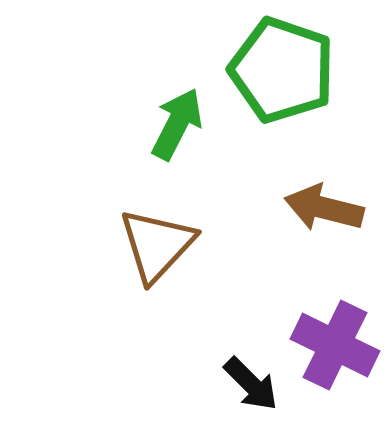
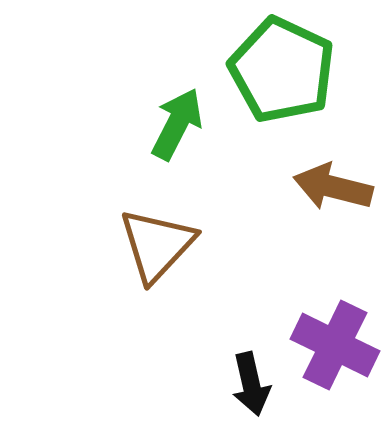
green pentagon: rotated 6 degrees clockwise
brown arrow: moved 9 px right, 21 px up
black arrow: rotated 32 degrees clockwise
